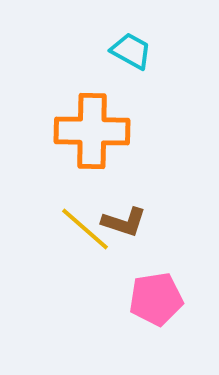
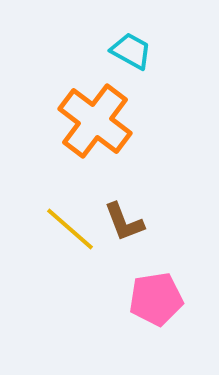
orange cross: moved 3 px right, 10 px up; rotated 36 degrees clockwise
brown L-shape: rotated 51 degrees clockwise
yellow line: moved 15 px left
